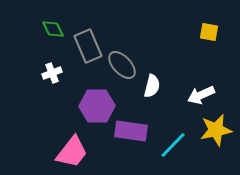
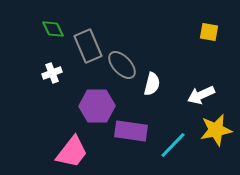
white semicircle: moved 2 px up
